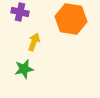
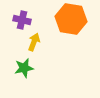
purple cross: moved 2 px right, 8 px down
green star: moved 1 px up
